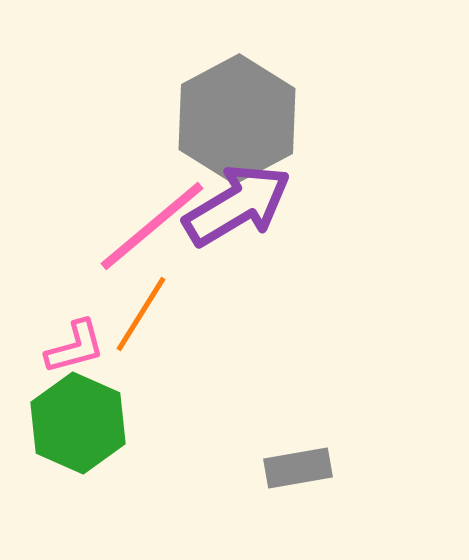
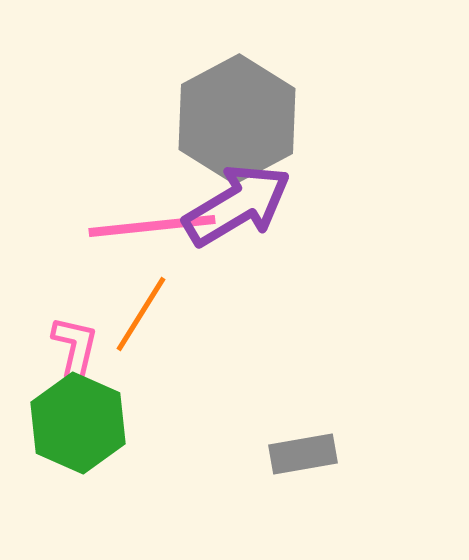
pink line: rotated 34 degrees clockwise
pink L-shape: rotated 62 degrees counterclockwise
gray rectangle: moved 5 px right, 14 px up
